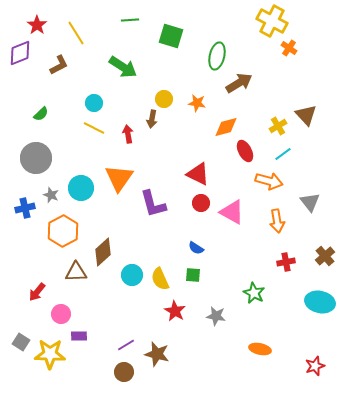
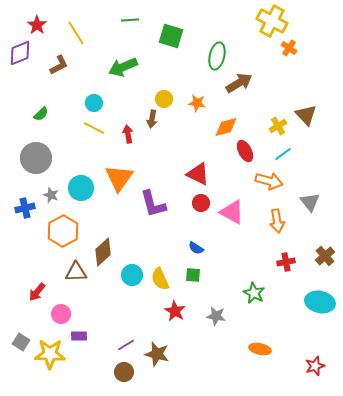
green arrow at (123, 67): rotated 124 degrees clockwise
